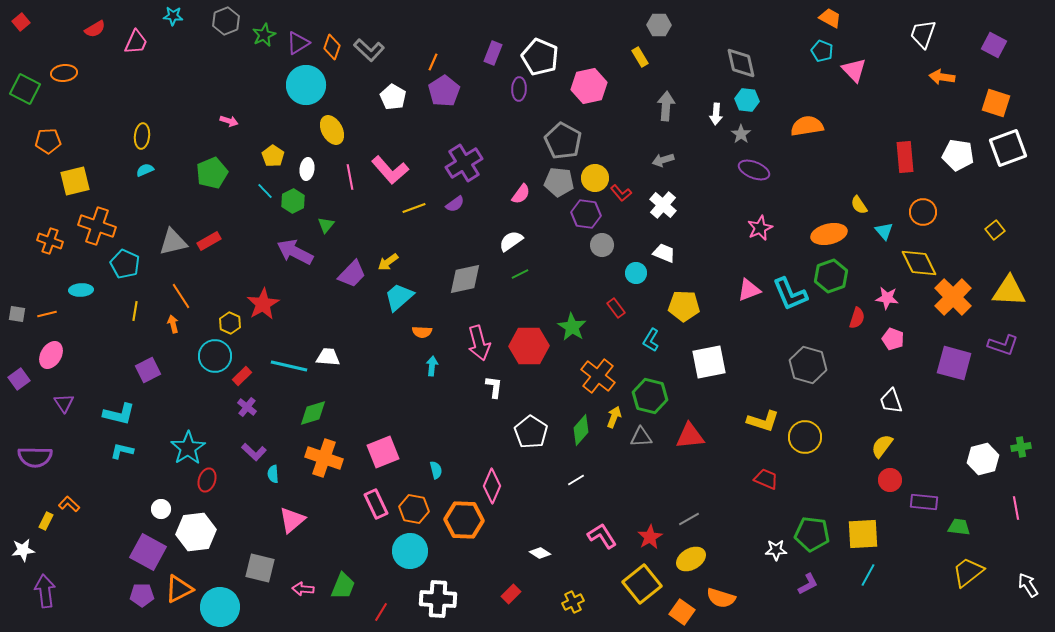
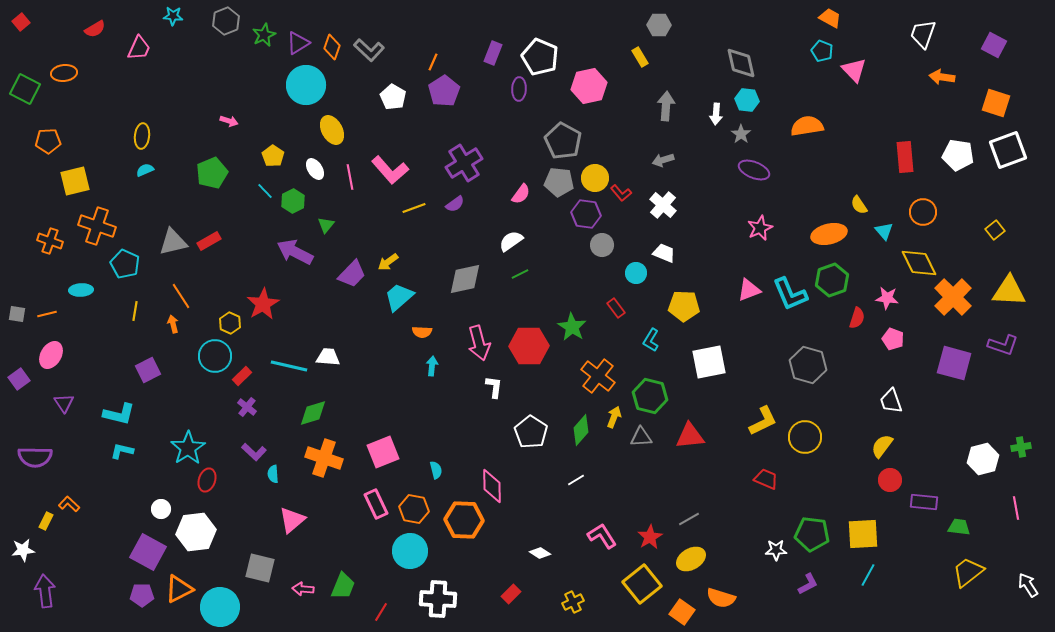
pink trapezoid at (136, 42): moved 3 px right, 6 px down
white square at (1008, 148): moved 2 px down
white ellipse at (307, 169): moved 8 px right; rotated 40 degrees counterclockwise
green hexagon at (831, 276): moved 1 px right, 4 px down
yellow L-shape at (763, 421): rotated 44 degrees counterclockwise
pink diamond at (492, 486): rotated 24 degrees counterclockwise
